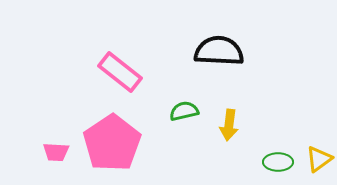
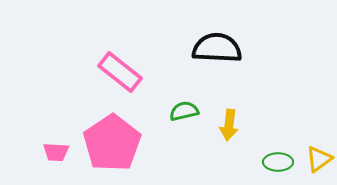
black semicircle: moved 2 px left, 3 px up
